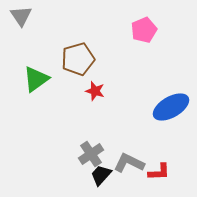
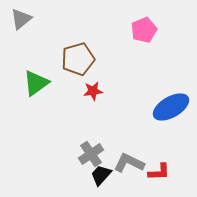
gray triangle: moved 3 px down; rotated 25 degrees clockwise
green triangle: moved 4 px down
red star: moved 2 px left; rotated 24 degrees counterclockwise
